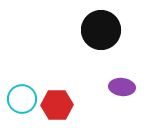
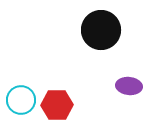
purple ellipse: moved 7 px right, 1 px up
cyan circle: moved 1 px left, 1 px down
